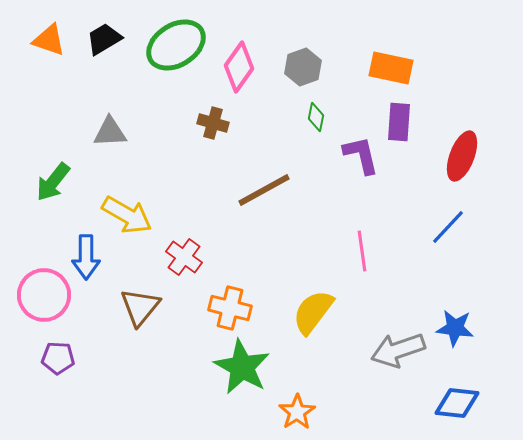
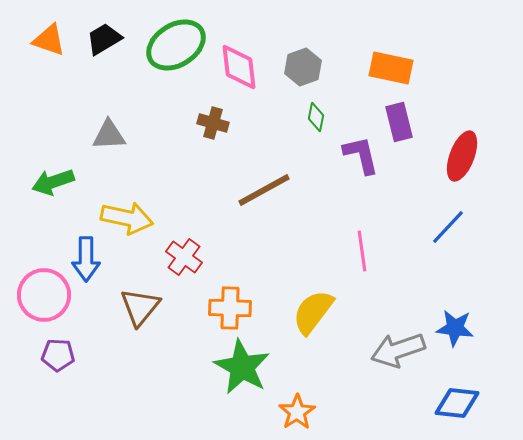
pink diamond: rotated 42 degrees counterclockwise
purple rectangle: rotated 18 degrees counterclockwise
gray triangle: moved 1 px left, 3 px down
green arrow: rotated 33 degrees clockwise
yellow arrow: moved 3 px down; rotated 18 degrees counterclockwise
blue arrow: moved 2 px down
orange cross: rotated 12 degrees counterclockwise
purple pentagon: moved 3 px up
